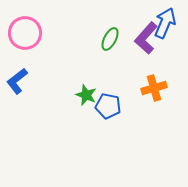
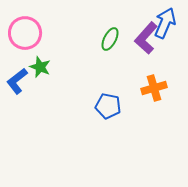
green star: moved 46 px left, 28 px up
